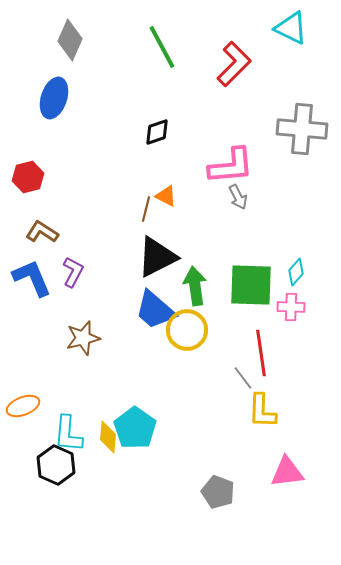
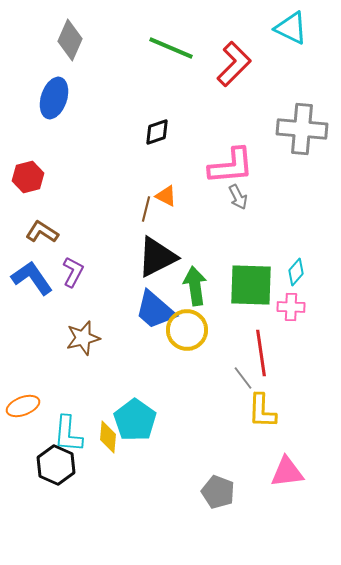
green line: moved 9 px right, 1 px down; rotated 39 degrees counterclockwise
blue L-shape: rotated 12 degrees counterclockwise
cyan pentagon: moved 8 px up
